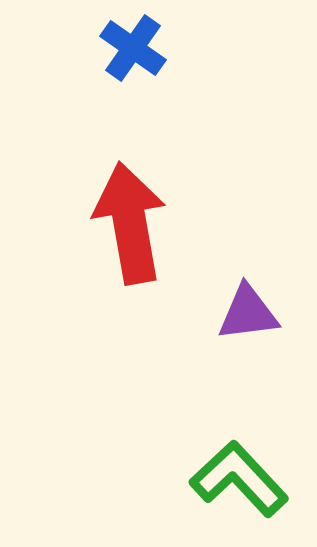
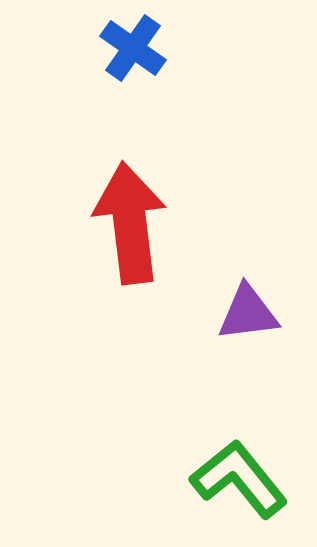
red arrow: rotated 3 degrees clockwise
green L-shape: rotated 4 degrees clockwise
